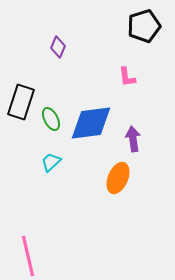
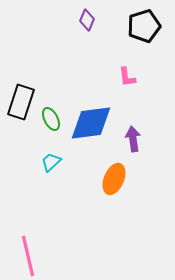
purple diamond: moved 29 px right, 27 px up
orange ellipse: moved 4 px left, 1 px down
